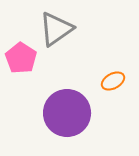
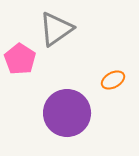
pink pentagon: moved 1 px left, 1 px down
orange ellipse: moved 1 px up
